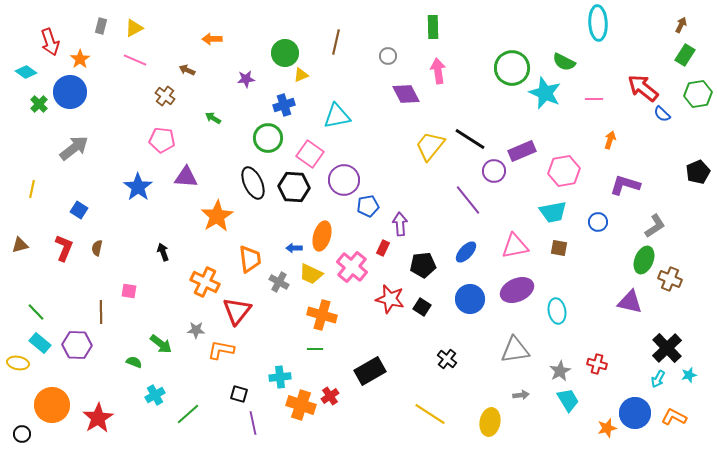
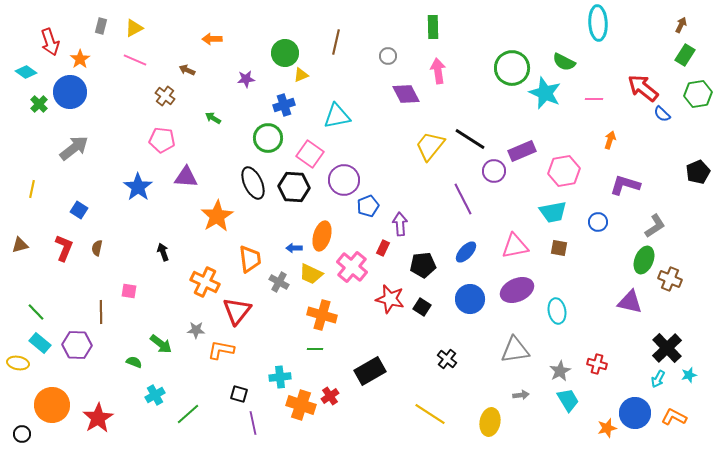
purple line at (468, 200): moved 5 px left, 1 px up; rotated 12 degrees clockwise
blue pentagon at (368, 206): rotated 10 degrees counterclockwise
